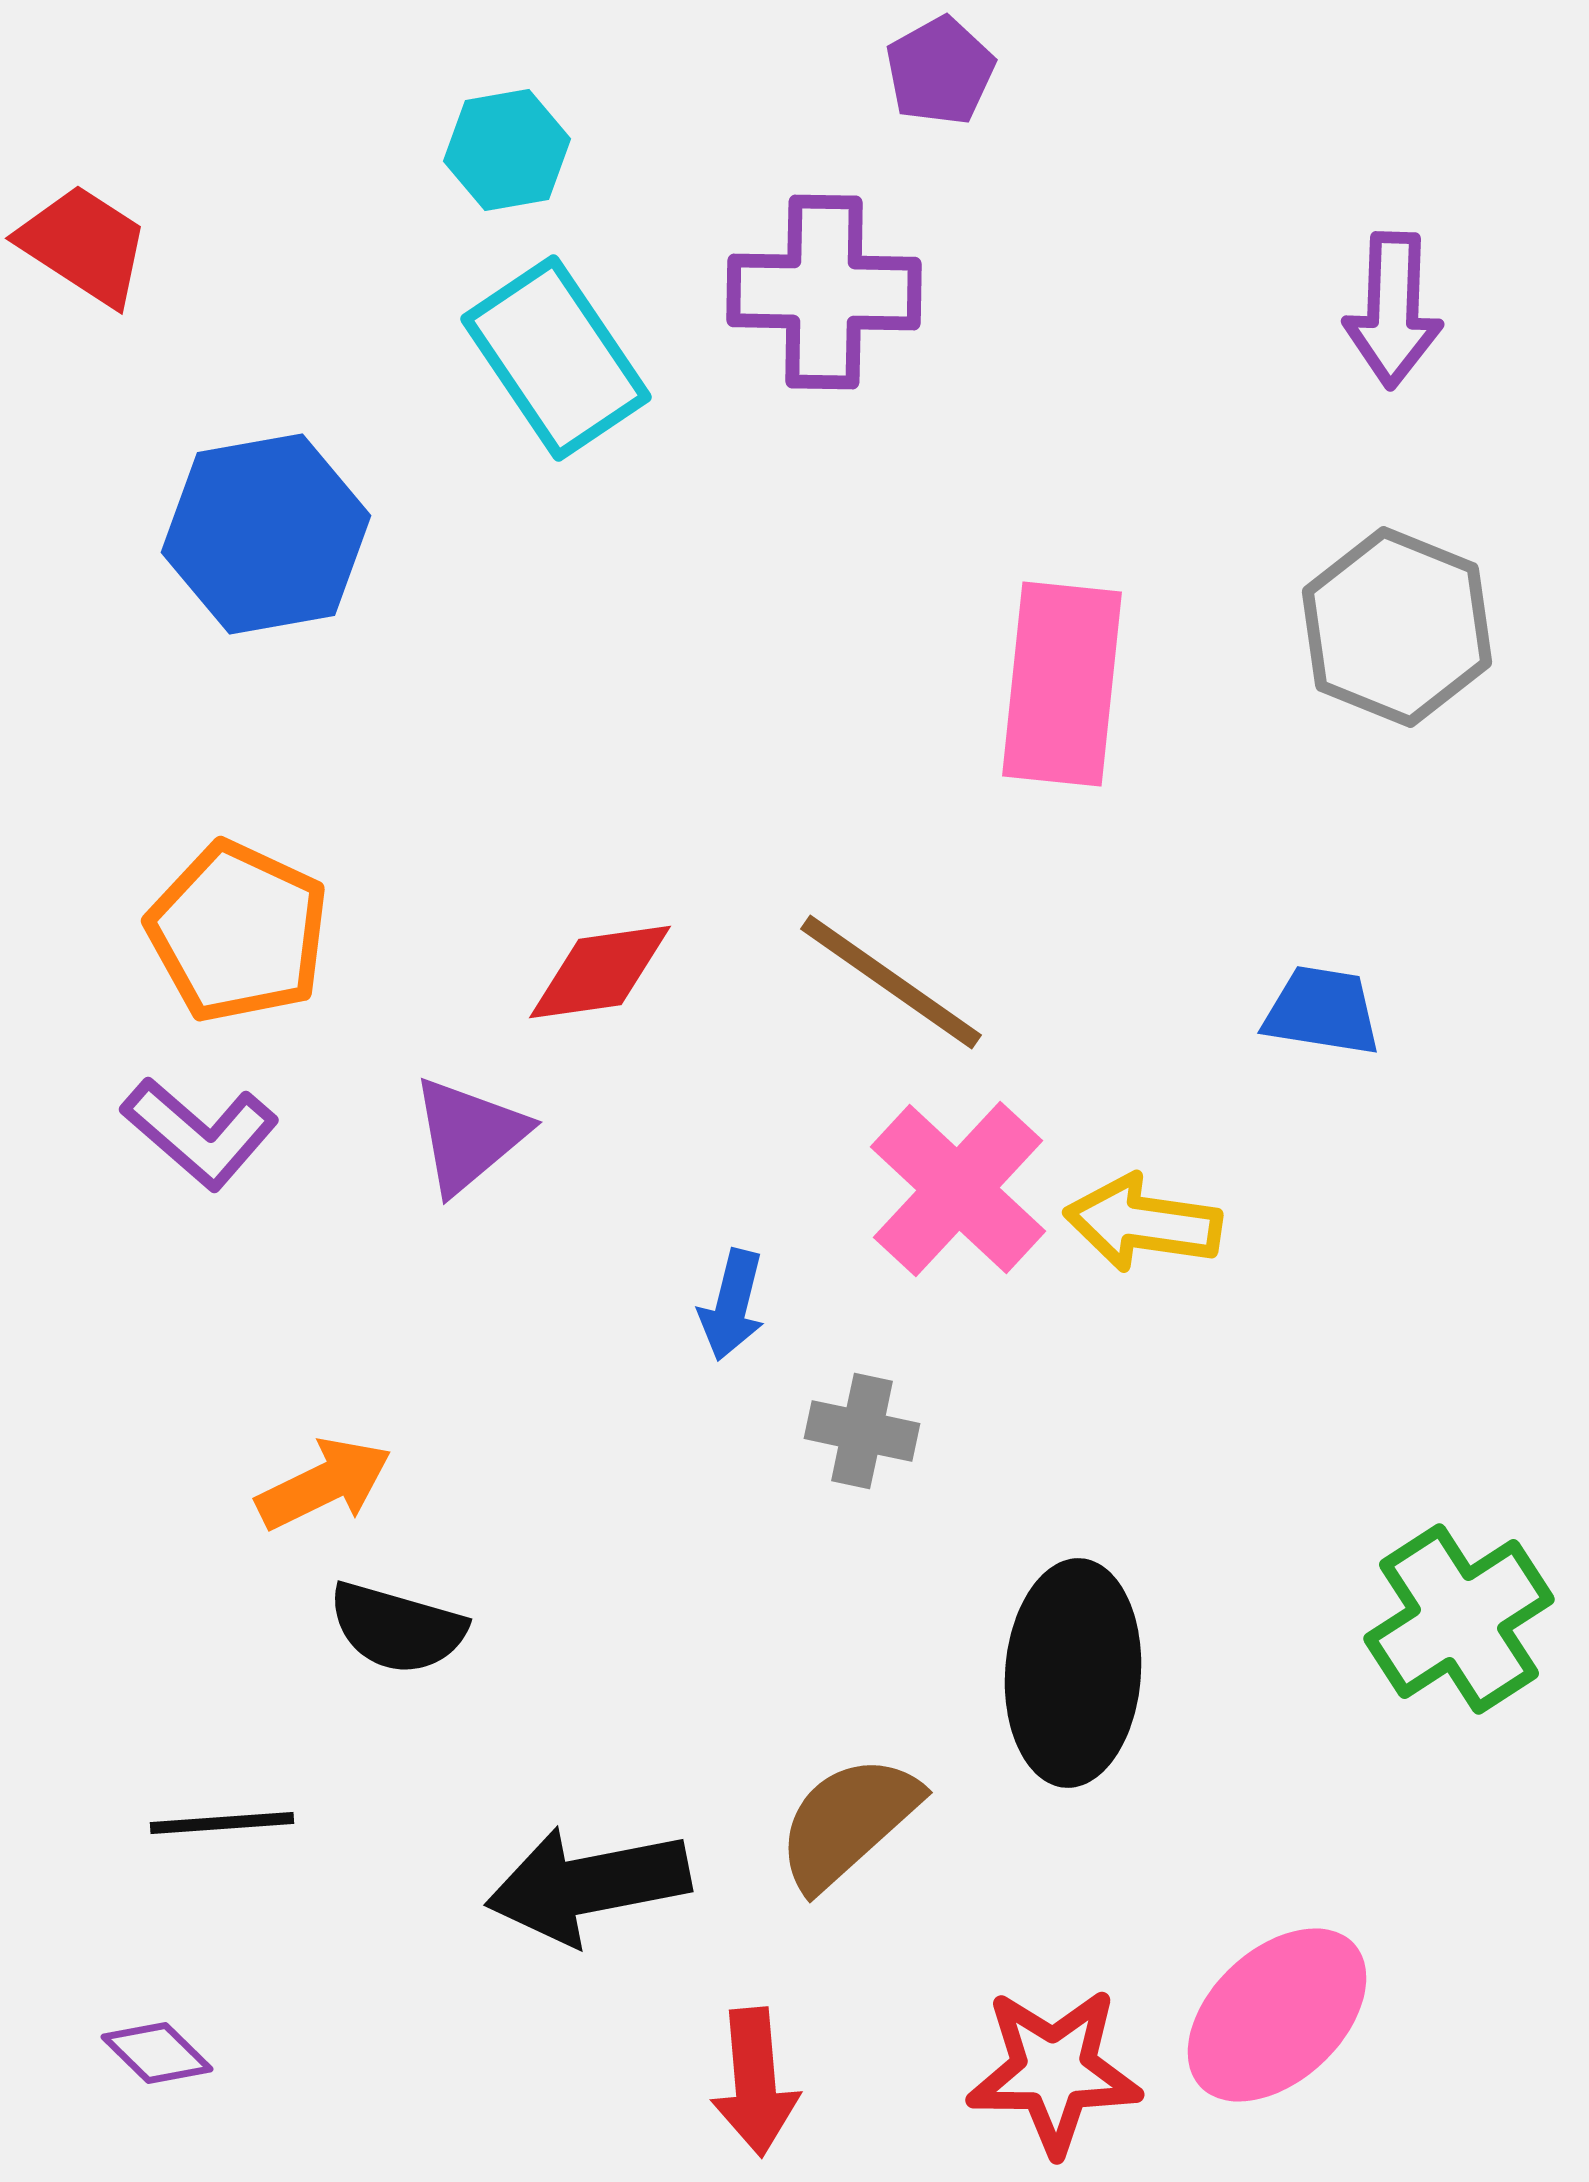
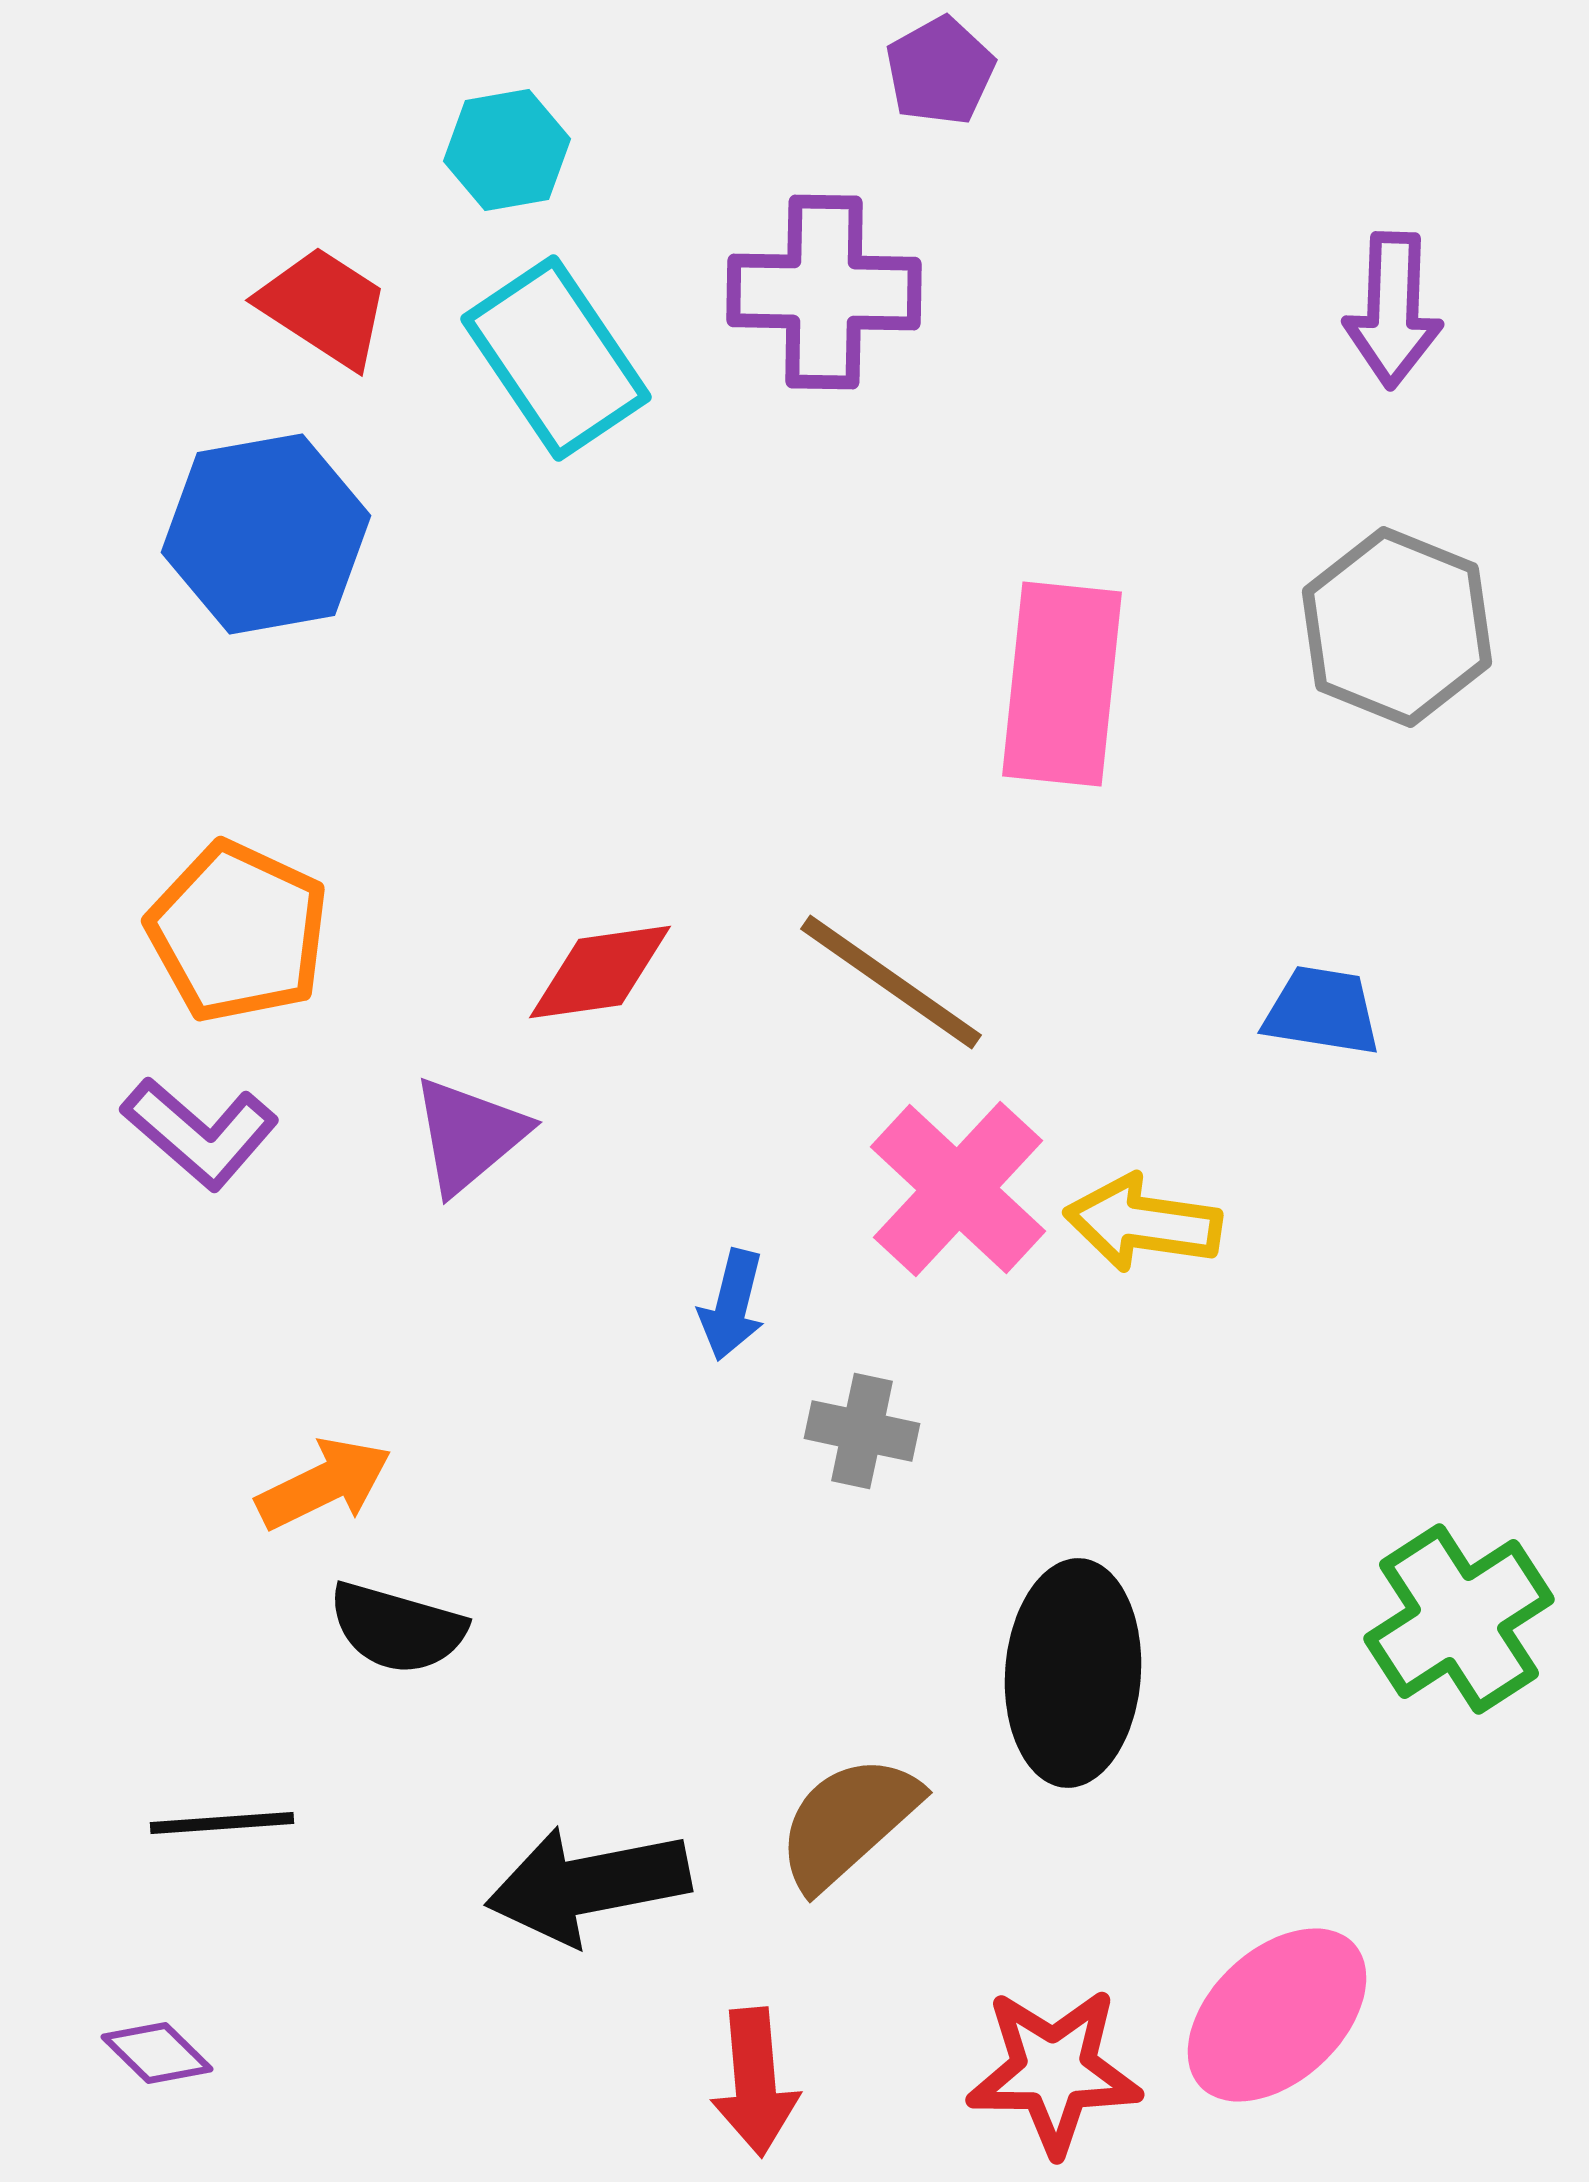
red trapezoid: moved 240 px right, 62 px down
